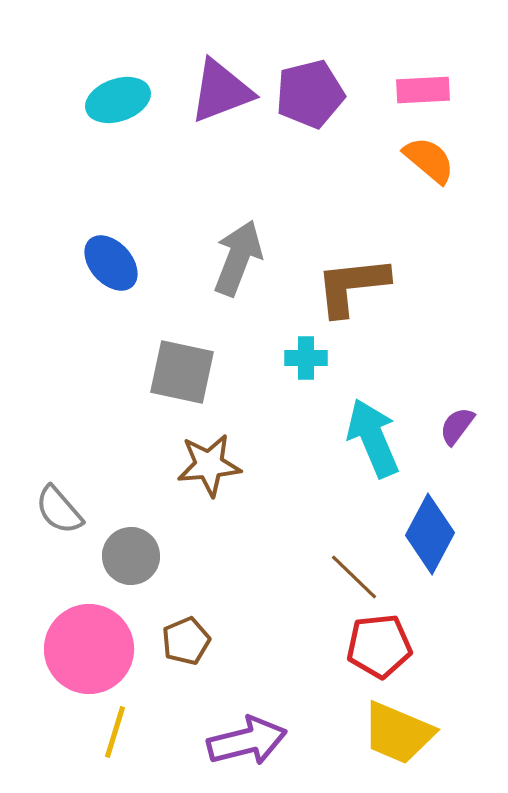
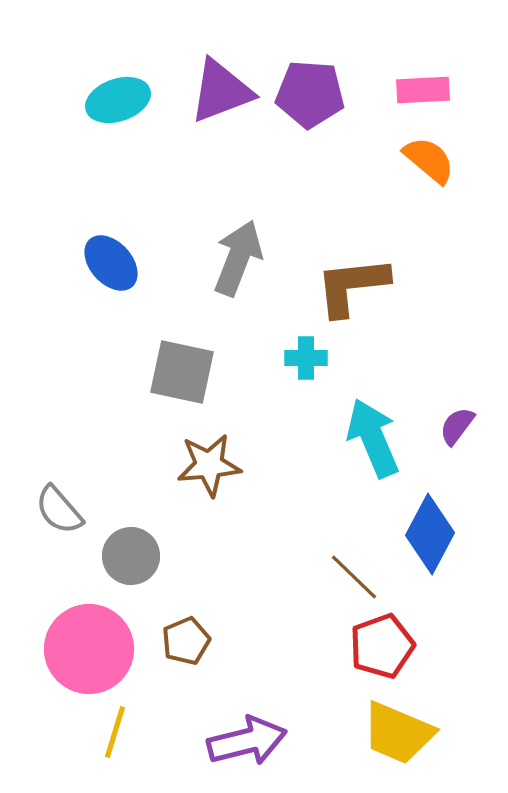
purple pentagon: rotated 18 degrees clockwise
red pentagon: moved 3 px right; rotated 14 degrees counterclockwise
